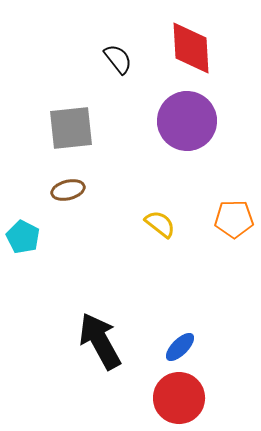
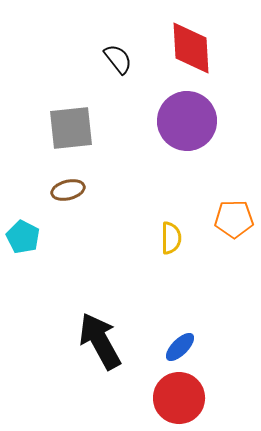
yellow semicircle: moved 11 px right, 14 px down; rotated 52 degrees clockwise
